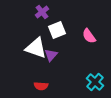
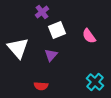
white triangle: moved 18 px left; rotated 30 degrees clockwise
